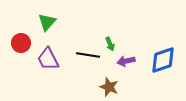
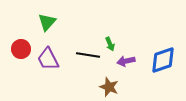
red circle: moved 6 px down
